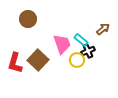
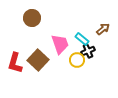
brown circle: moved 4 px right, 1 px up
cyan rectangle: moved 1 px right, 1 px up
pink trapezoid: moved 2 px left
